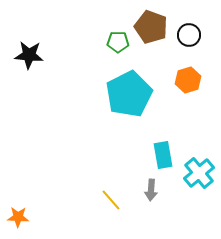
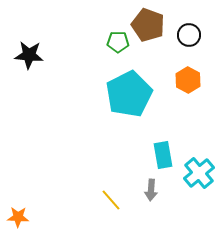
brown pentagon: moved 3 px left, 2 px up
orange hexagon: rotated 15 degrees counterclockwise
